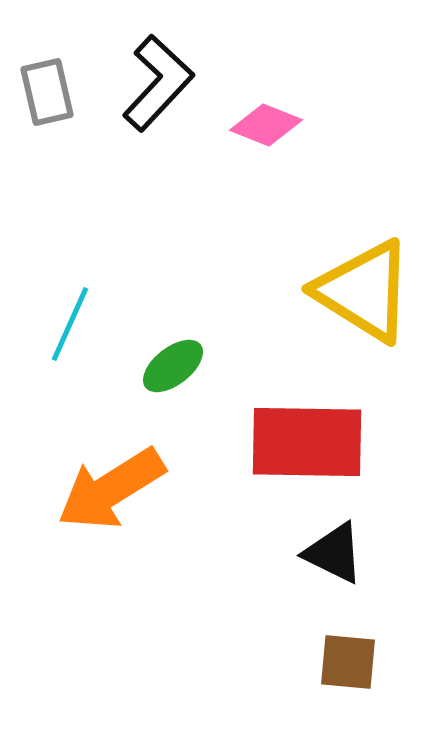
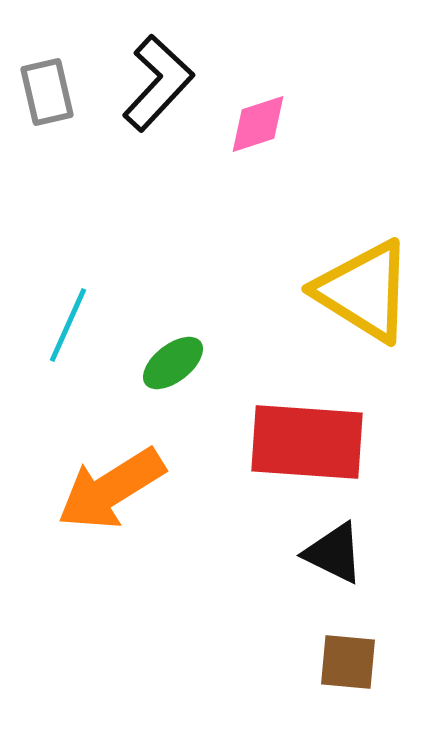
pink diamond: moved 8 px left, 1 px up; rotated 40 degrees counterclockwise
cyan line: moved 2 px left, 1 px down
green ellipse: moved 3 px up
red rectangle: rotated 3 degrees clockwise
